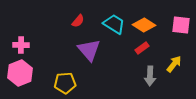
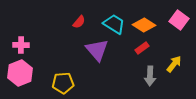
red semicircle: moved 1 px right, 1 px down
pink square: moved 2 px left, 5 px up; rotated 30 degrees clockwise
purple triangle: moved 8 px right
yellow pentagon: moved 2 px left
